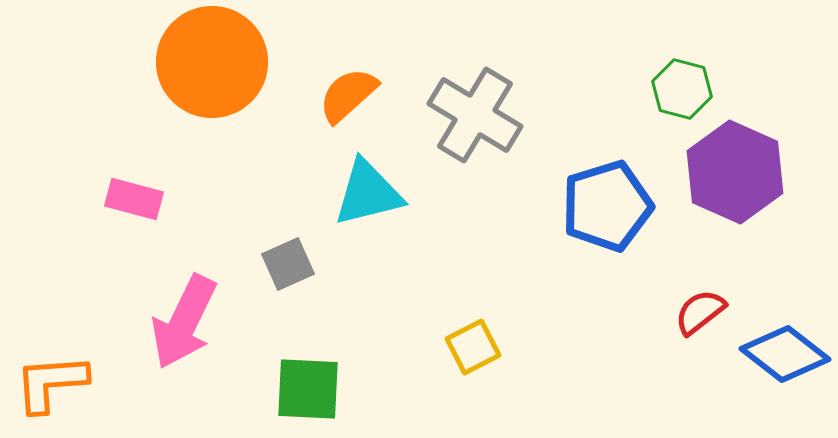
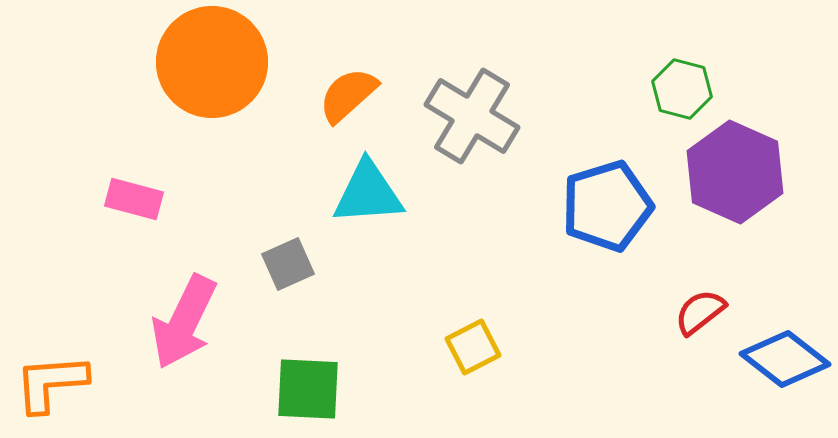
gray cross: moved 3 px left, 1 px down
cyan triangle: rotated 10 degrees clockwise
blue diamond: moved 5 px down
